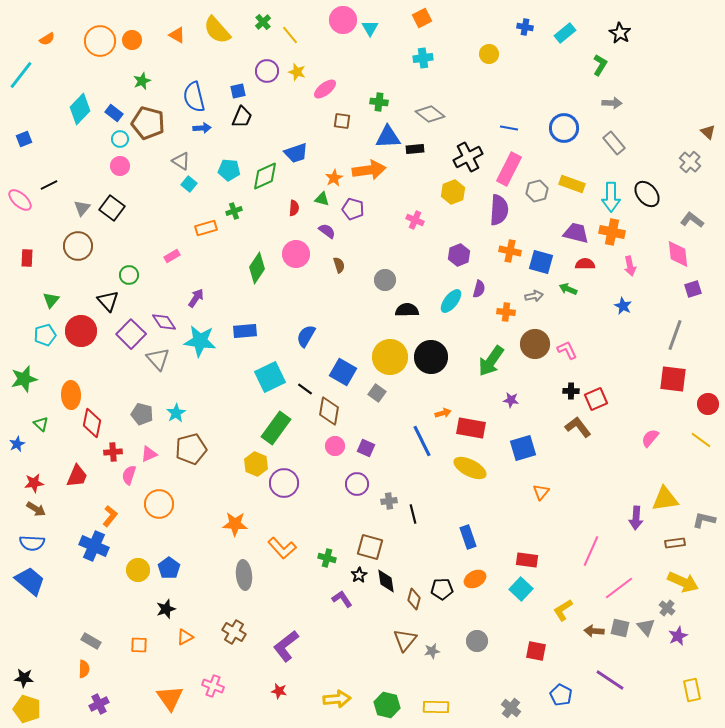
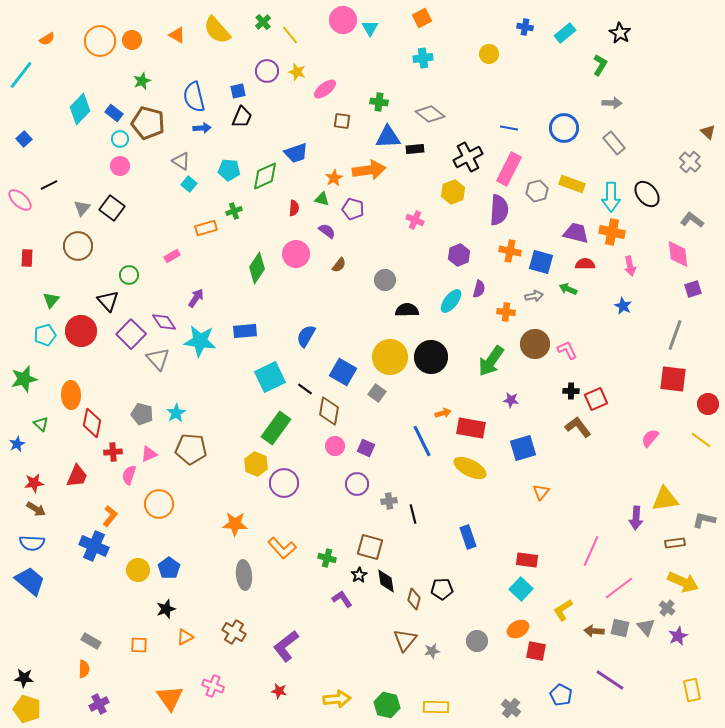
blue square at (24, 139): rotated 21 degrees counterclockwise
brown semicircle at (339, 265): rotated 56 degrees clockwise
brown pentagon at (191, 449): rotated 20 degrees clockwise
orange ellipse at (475, 579): moved 43 px right, 50 px down
